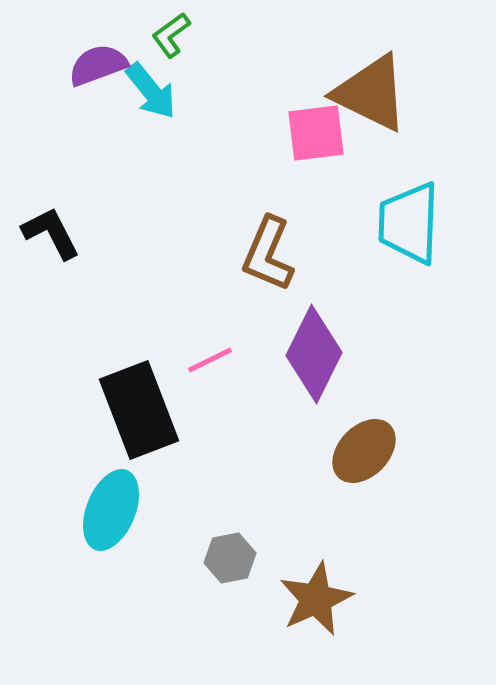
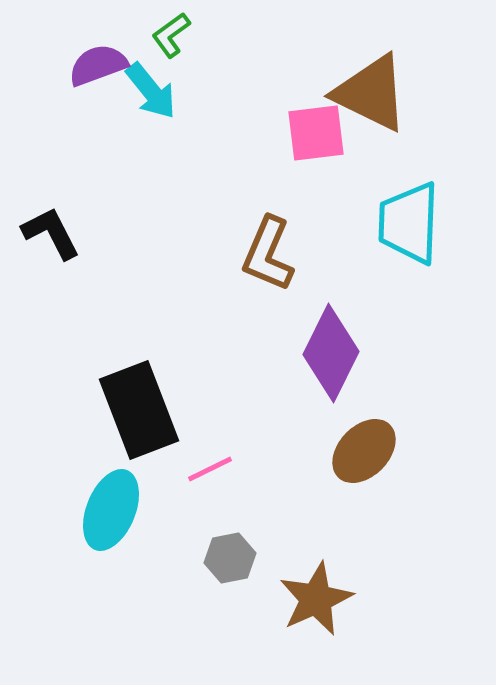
purple diamond: moved 17 px right, 1 px up
pink line: moved 109 px down
